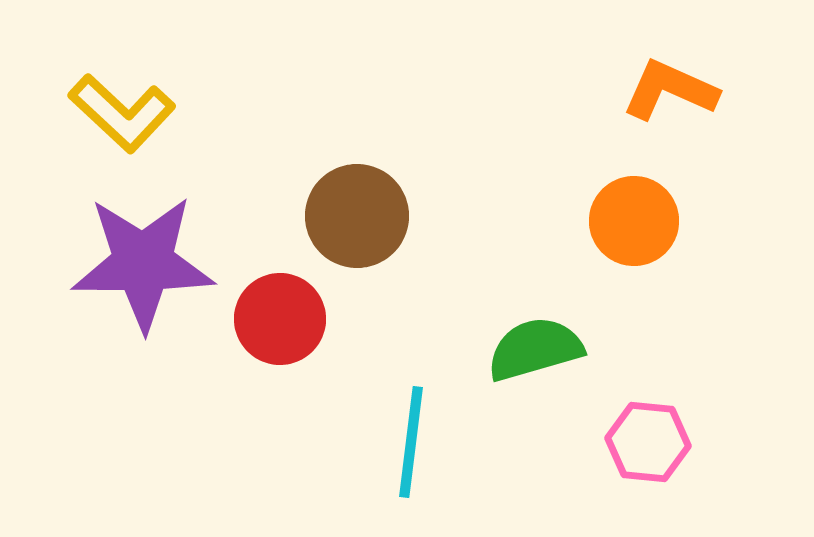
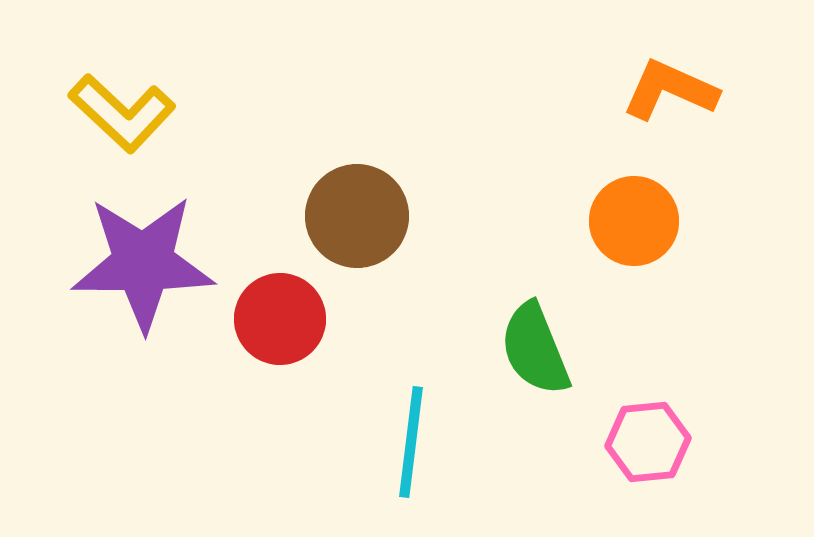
green semicircle: rotated 96 degrees counterclockwise
pink hexagon: rotated 12 degrees counterclockwise
